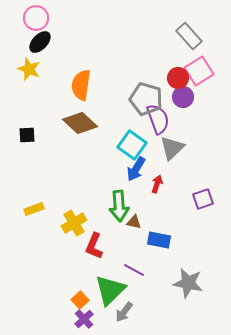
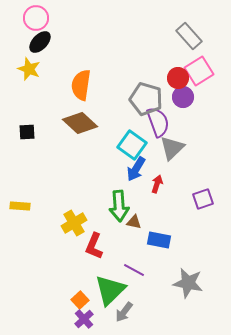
purple semicircle: moved 3 px down
black square: moved 3 px up
yellow rectangle: moved 14 px left, 3 px up; rotated 24 degrees clockwise
